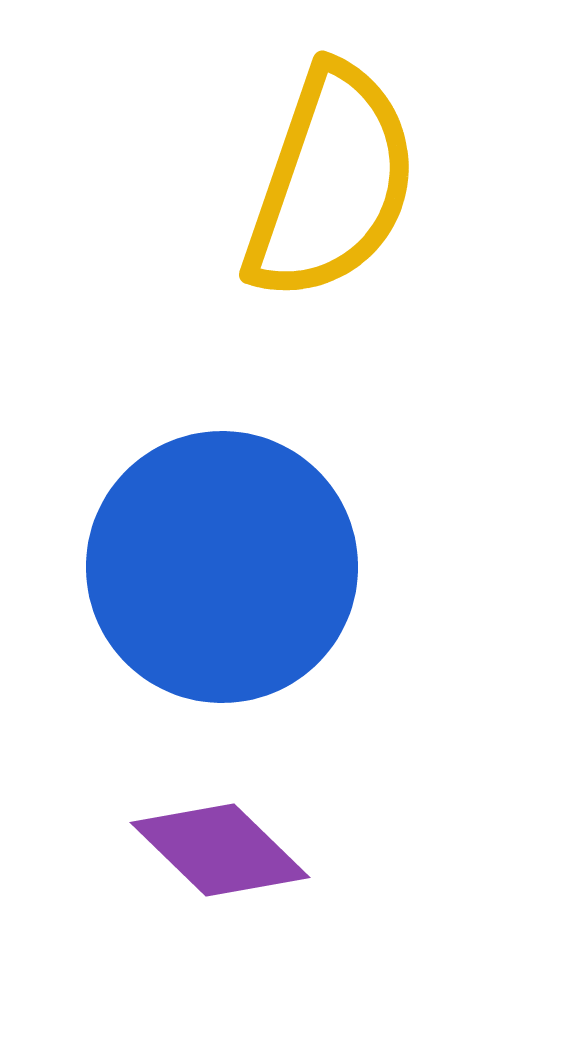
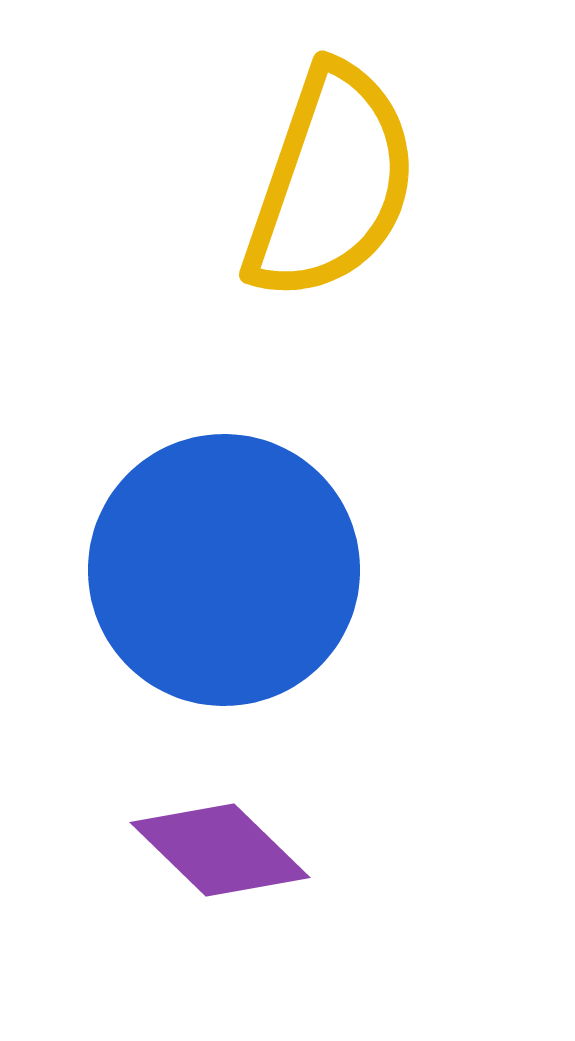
blue circle: moved 2 px right, 3 px down
